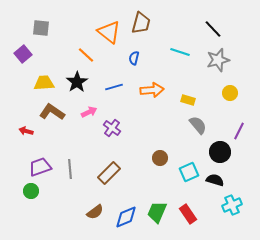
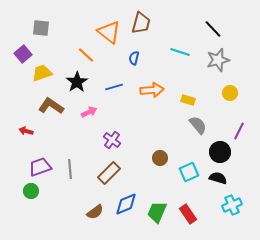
yellow trapezoid: moved 2 px left, 10 px up; rotated 15 degrees counterclockwise
brown L-shape: moved 1 px left, 6 px up
purple cross: moved 12 px down
black semicircle: moved 3 px right, 2 px up
blue diamond: moved 13 px up
